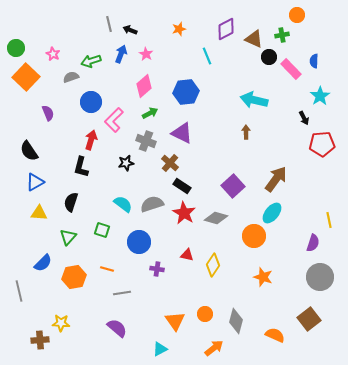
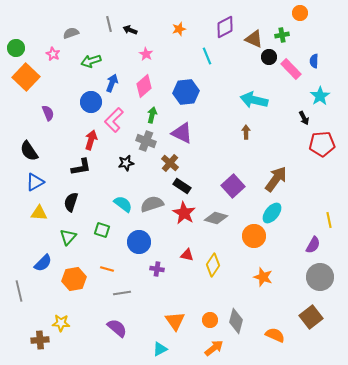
orange circle at (297, 15): moved 3 px right, 2 px up
purple diamond at (226, 29): moved 1 px left, 2 px up
blue arrow at (121, 54): moved 9 px left, 29 px down
gray semicircle at (71, 77): moved 44 px up
green arrow at (150, 113): moved 2 px right, 2 px down; rotated 49 degrees counterclockwise
black L-shape at (81, 167): rotated 115 degrees counterclockwise
purple semicircle at (313, 243): moved 2 px down; rotated 12 degrees clockwise
orange hexagon at (74, 277): moved 2 px down
orange circle at (205, 314): moved 5 px right, 6 px down
brown square at (309, 319): moved 2 px right, 2 px up
